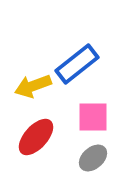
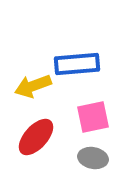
blue rectangle: rotated 33 degrees clockwise
pink square: rotated 12 degrees counterclockwise
gray ellipse: rotated 52 degrees clockwise
